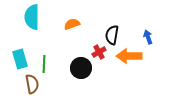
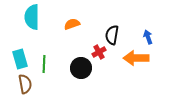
orange arrow: moved 7 px right, 2 px down
brown semicircle: moved 7 px left
